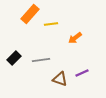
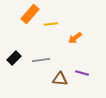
purple line: rotated 40 degrees clockwise
brown triangle: rotated 14 degrees counterclockwise
